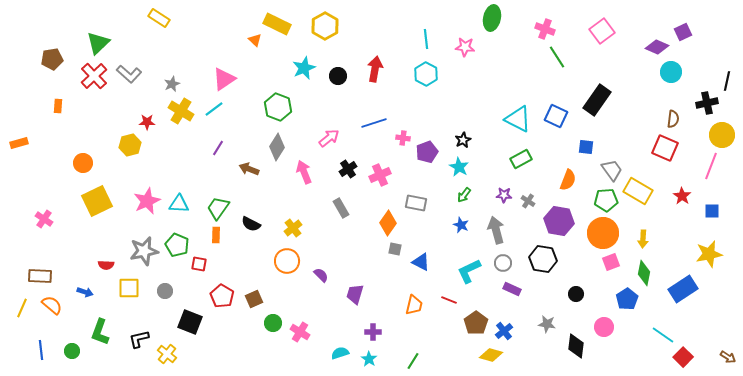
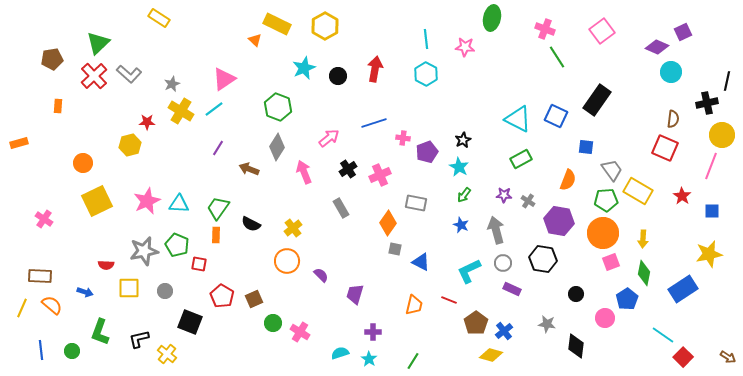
pink circle at (604, 327): moved 1 px right, 9 px up
